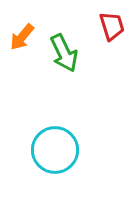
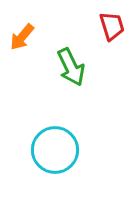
green arrow: moved 7 px right, 14 px down
